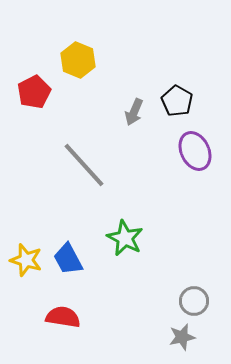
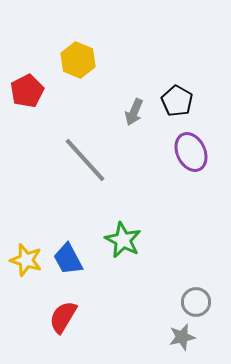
red pentagon: moved 7 px left, 1 px up
purple ellipse: moved 4 px left, 1 px down
gray line: moved 1 px right, 5 px up
green star: moved 2 px left, 2 px down
gray circle: moved 2 px right, 1 px down
red semicircle: rotated 68 degrees counterclockwise
